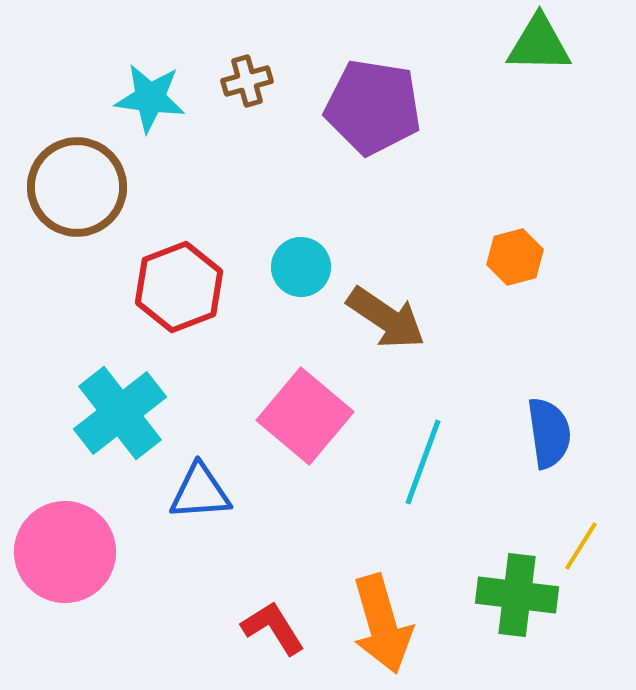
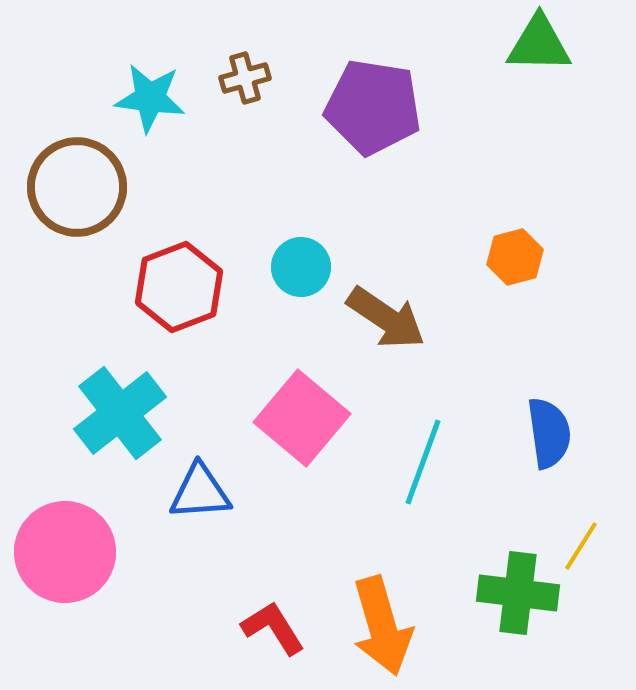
brown cross: moved 2 px left, 3 px up
pink square: moved 3 px left, 2 px down
green cross: moved 1 px right, 2 px up
orange arrow: moved 2 px down
